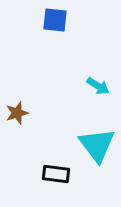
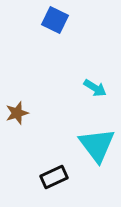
blue square: rotated 20 degrees clockwise
cyan arrow: moved 3 px left, 2 px down
black rectangle: moved 2 px left, 3 px down; rotated 32 degrees counterclockwise
